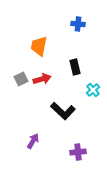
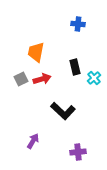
orange trapezoid: moved 3 px left, 6 px down
cyan cross: moved 1 px right, 12 px up
